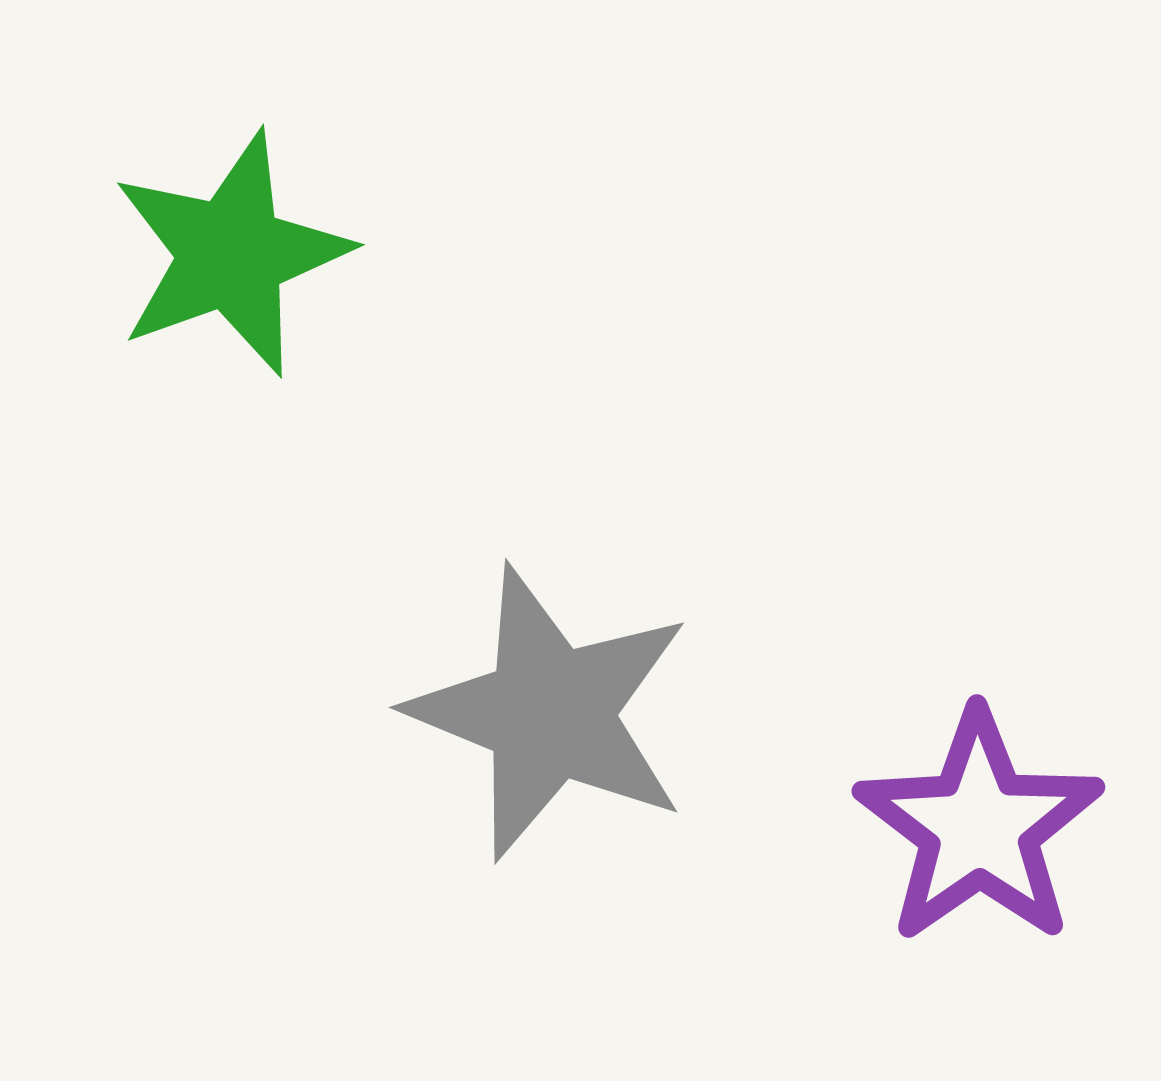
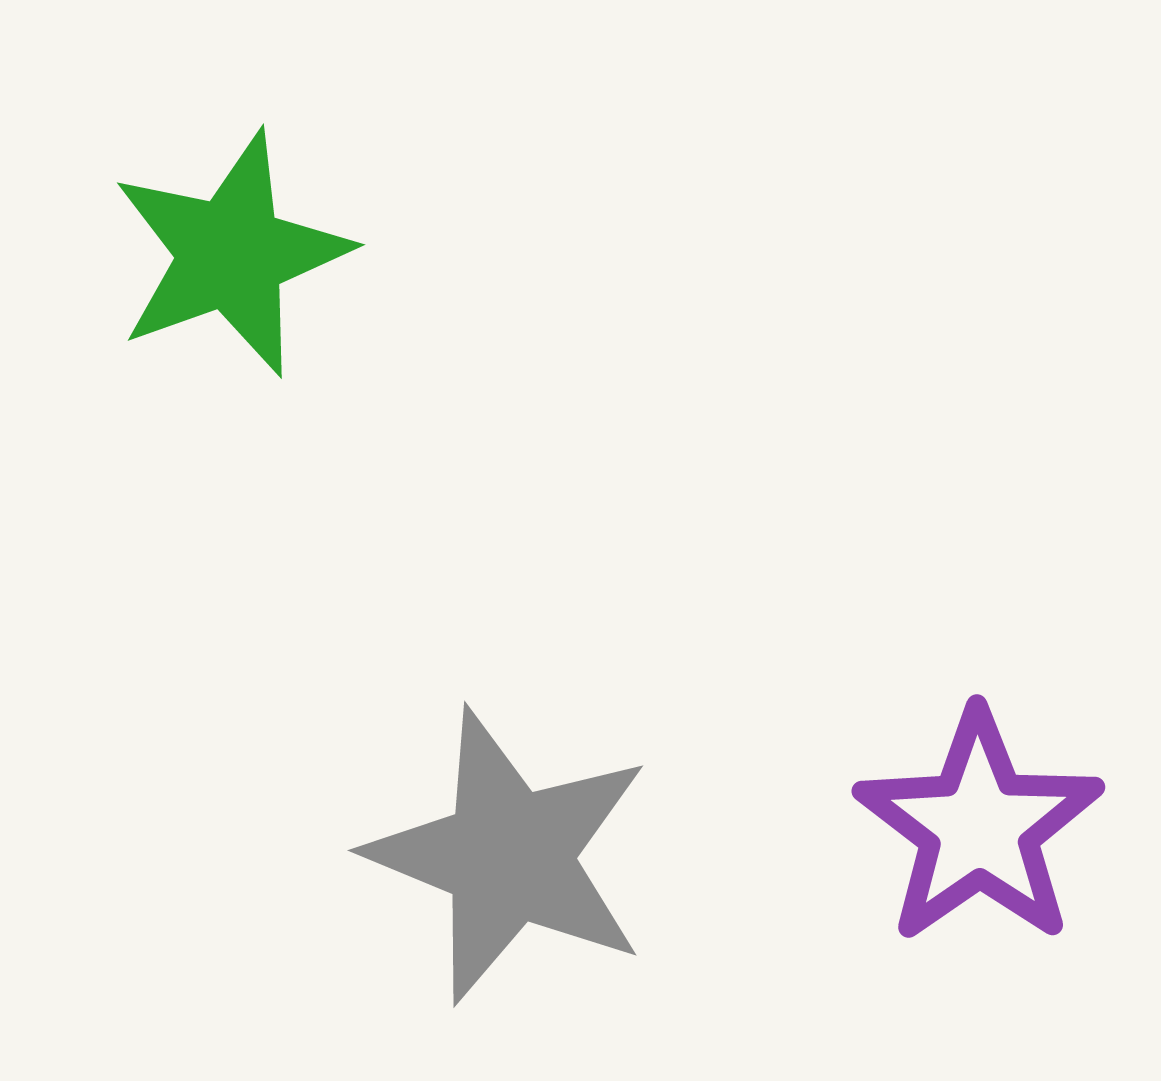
gray star: moved 41 px left, 143 px down
